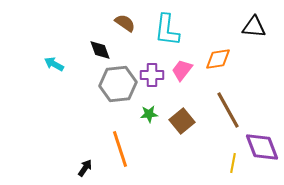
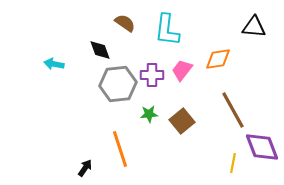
cyan arrow: rotated 18 degrees counterclockwise
brown line: moved 5 px right
